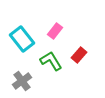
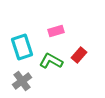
pink rectangle: moved 1 px right; rotated 35 degrees clockwise
cyan rectangle: moved 8 px down; rotated 20 degrees clockwise
green L-shape: rotated 30 degrees counterclockwise
